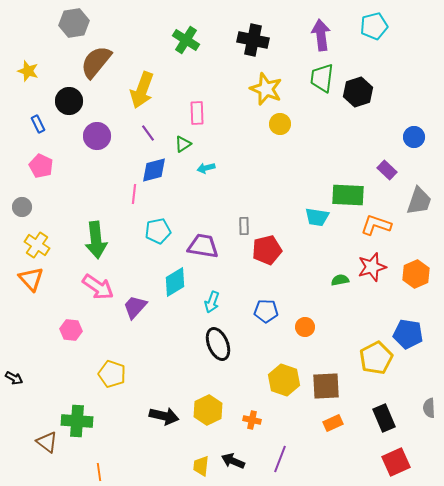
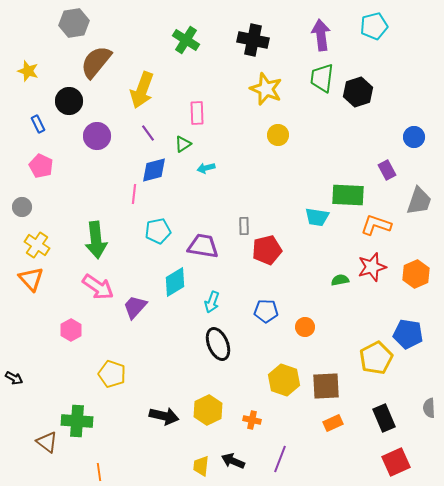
yellow circle at (280, 124): moved 2 px left, 11 px down
purple rectangle at (387, 170): rotated 18 degrees clockwise
pink hexagon at (71, 330): rotated 25 degrees clockwise
